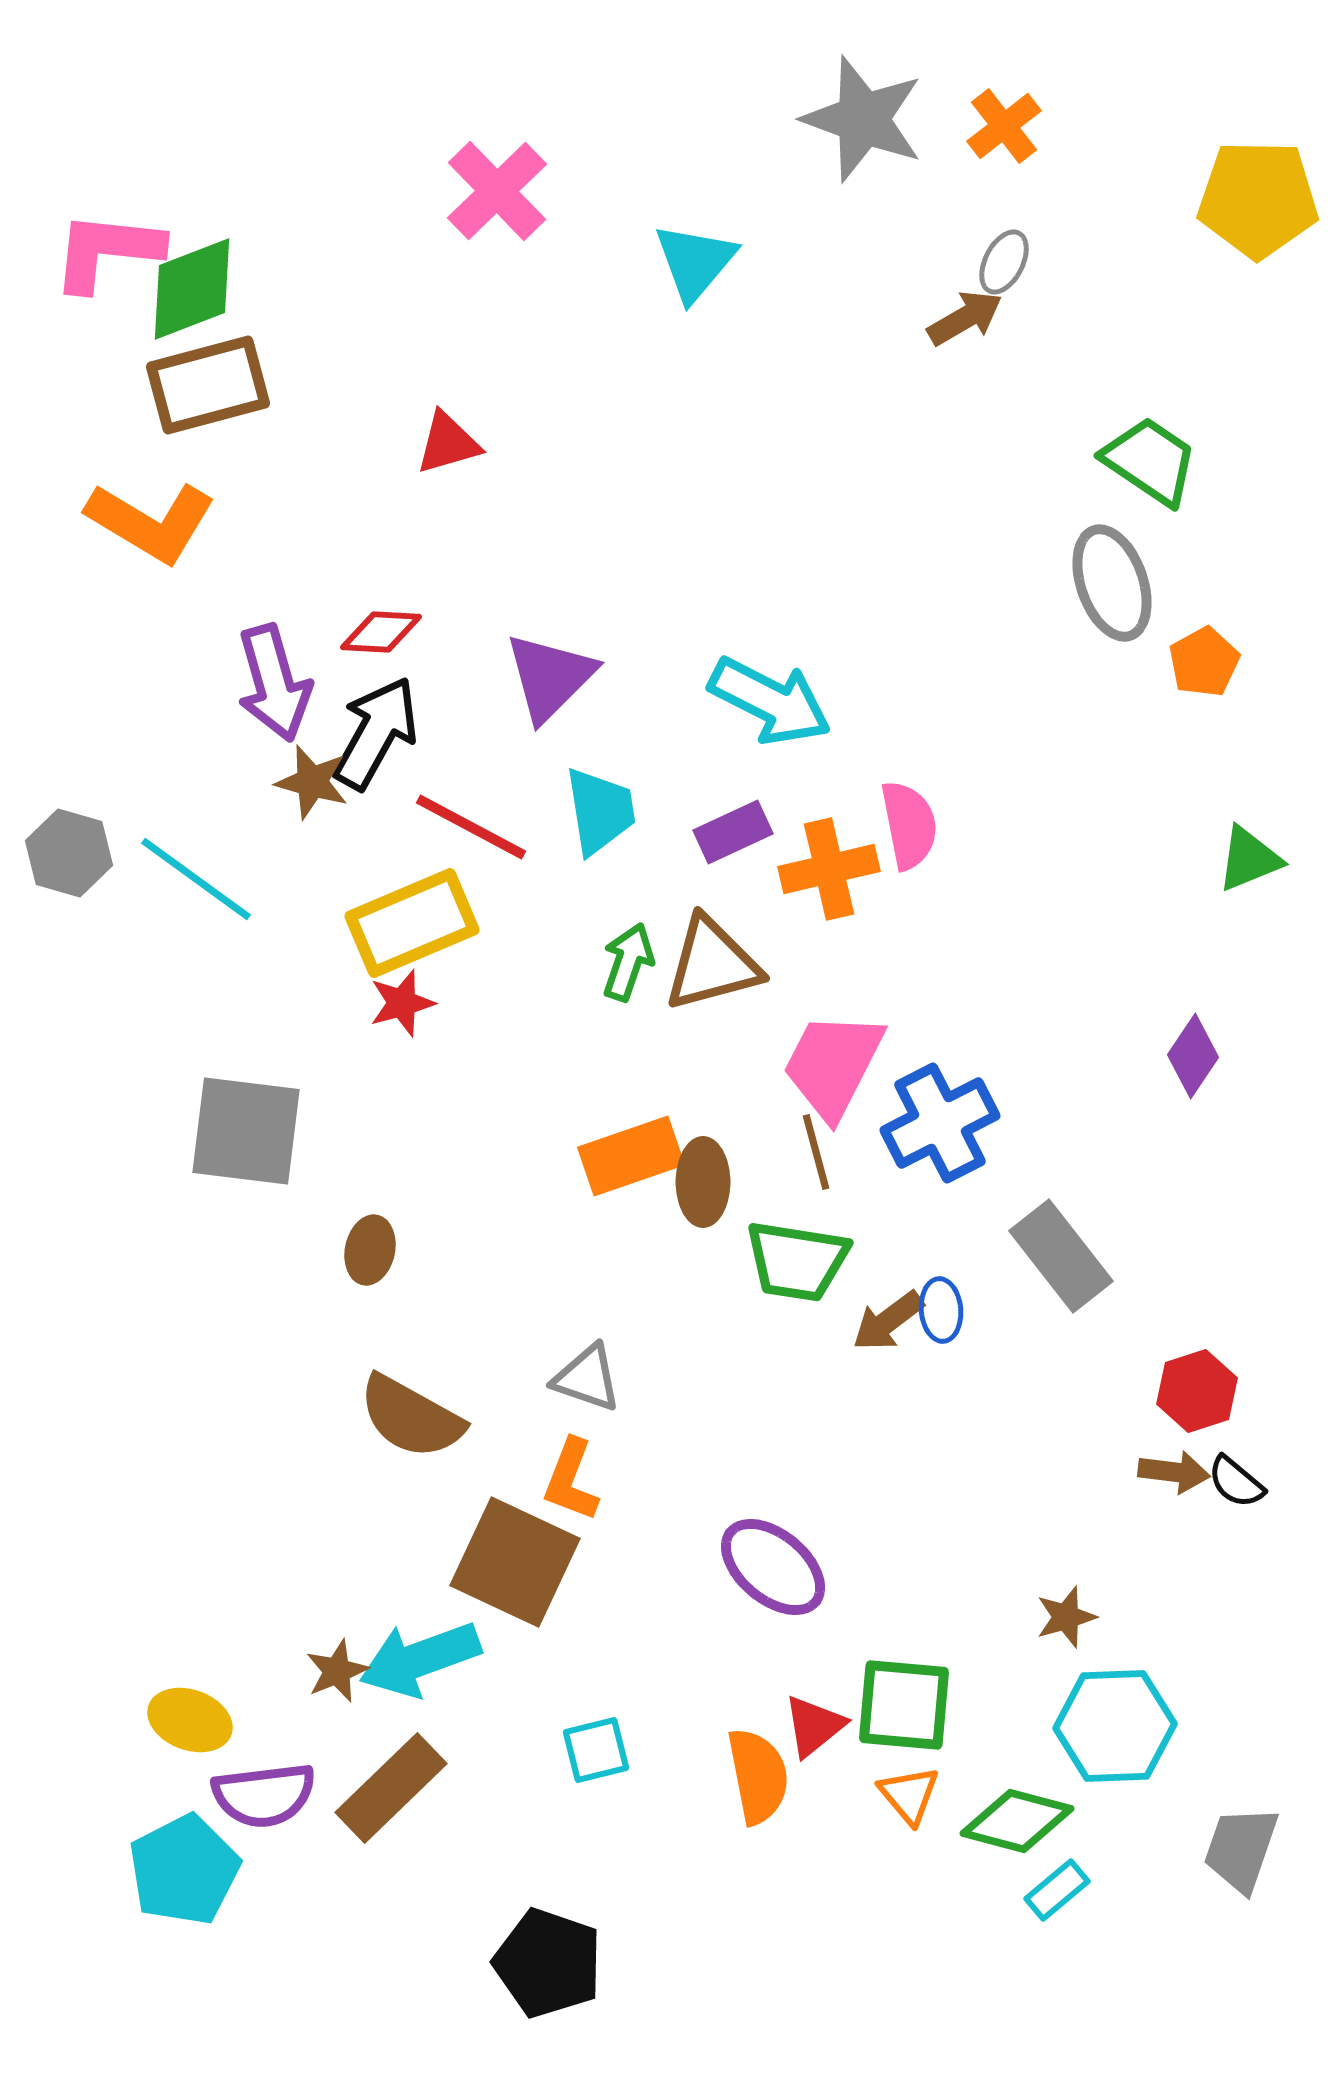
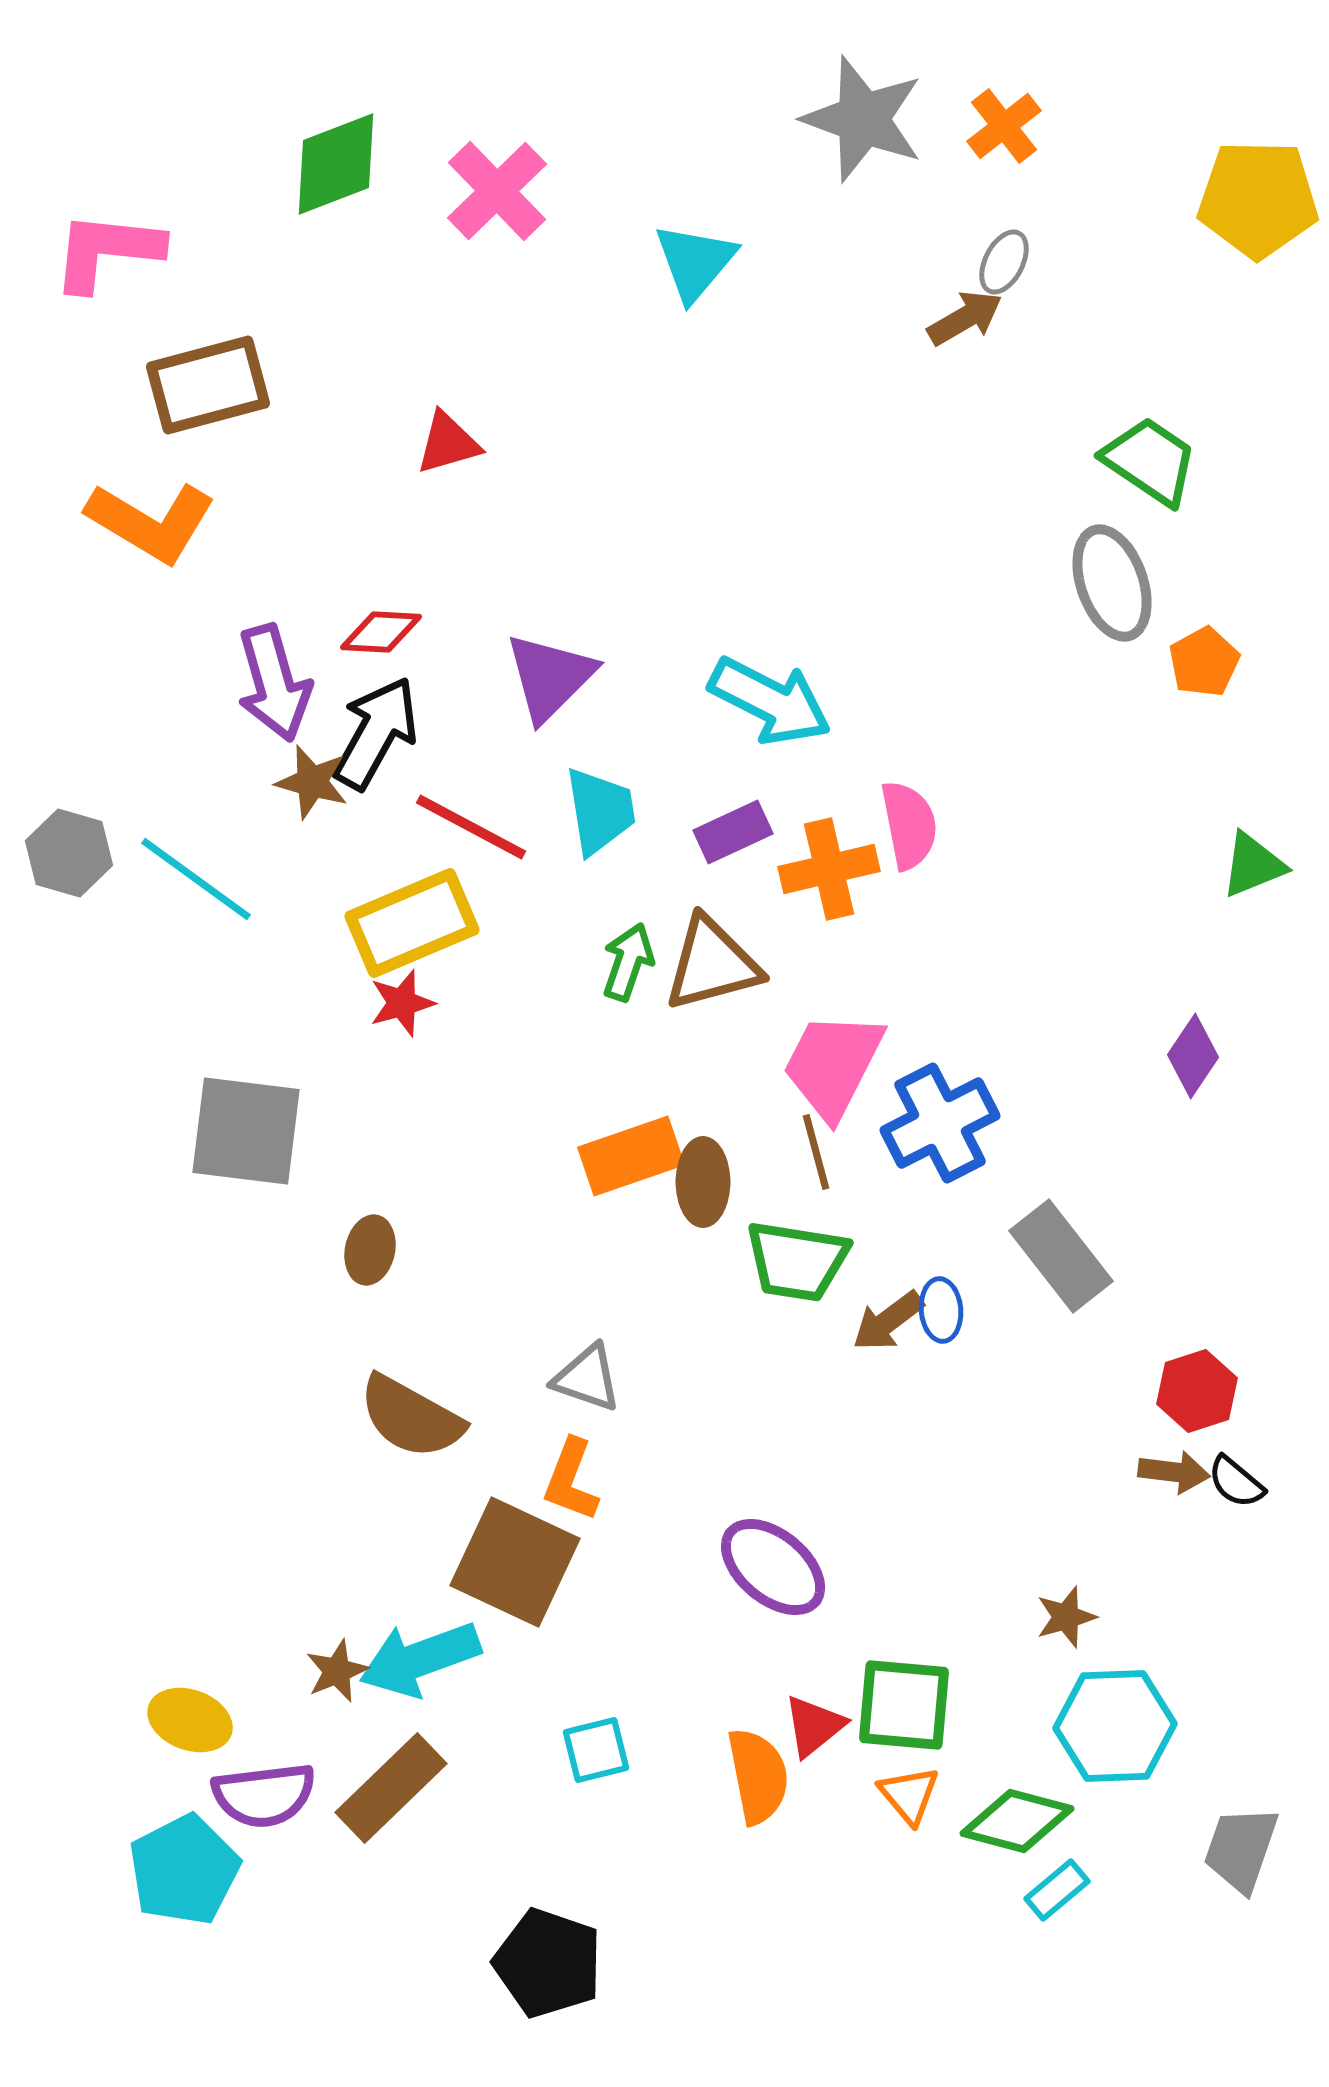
green diamond at (192, 289): moved 144 px right, 125 px up
green triangle at (1249, 859): moved 4 px right, 6 px down
